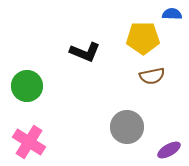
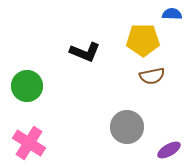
yellow pentagon: moved 2 px down
pink cross: moved 1 px down
